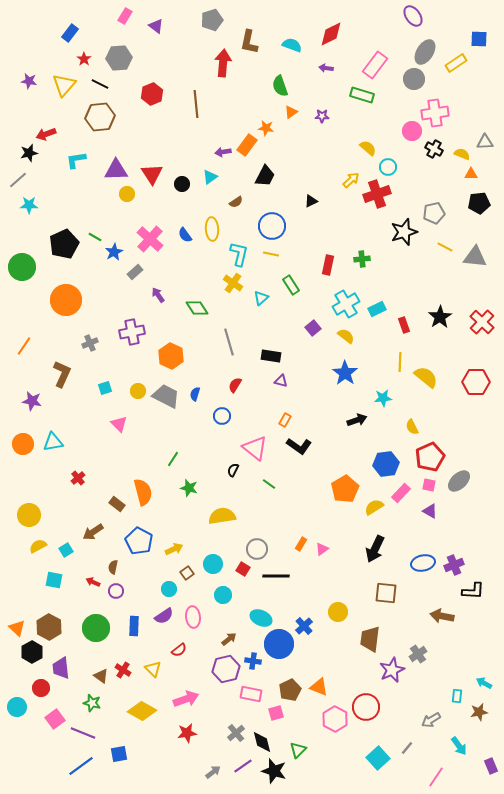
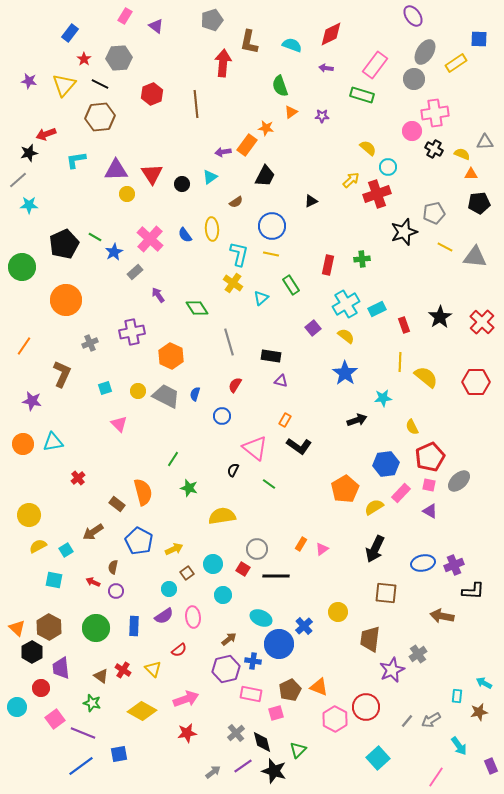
gray line at (407, 748): moved 27 px up
